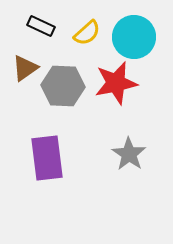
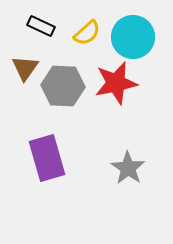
cyan circle: moved 1 px left
brown triangle: rotated 20 degrees counterclockwise
gray star: moved 1 px left, 14 px down
purple rectangle: rotated 9 degrees counterclockwise
